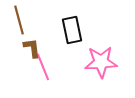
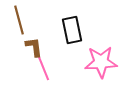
brown L-shape: moved 2 px right, 1 px up
